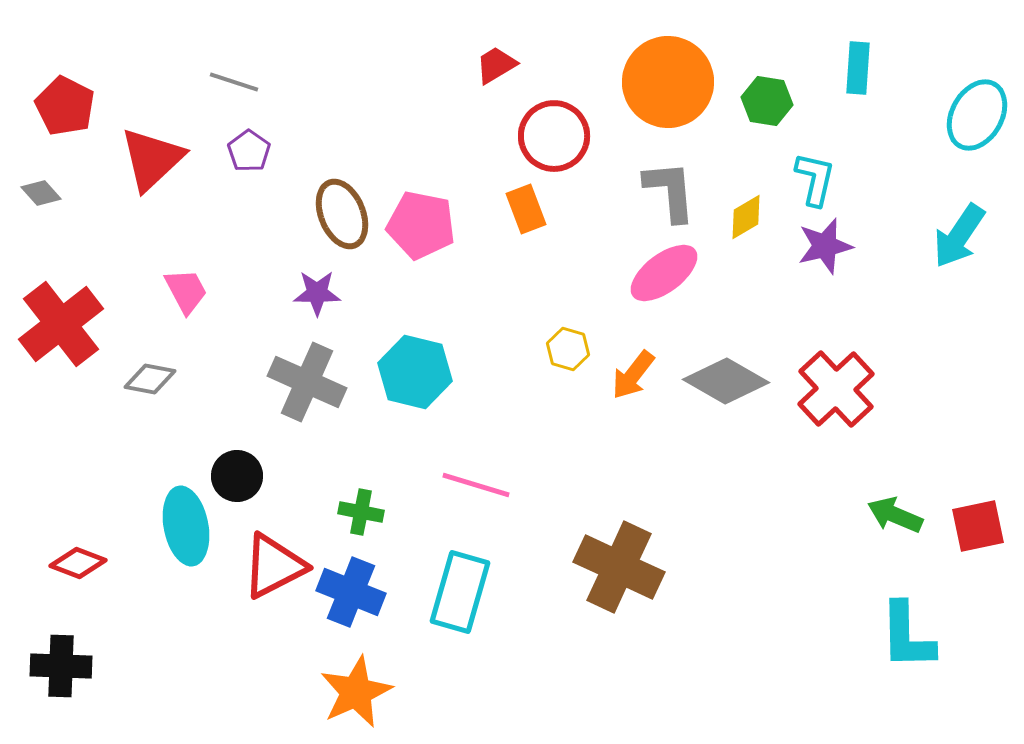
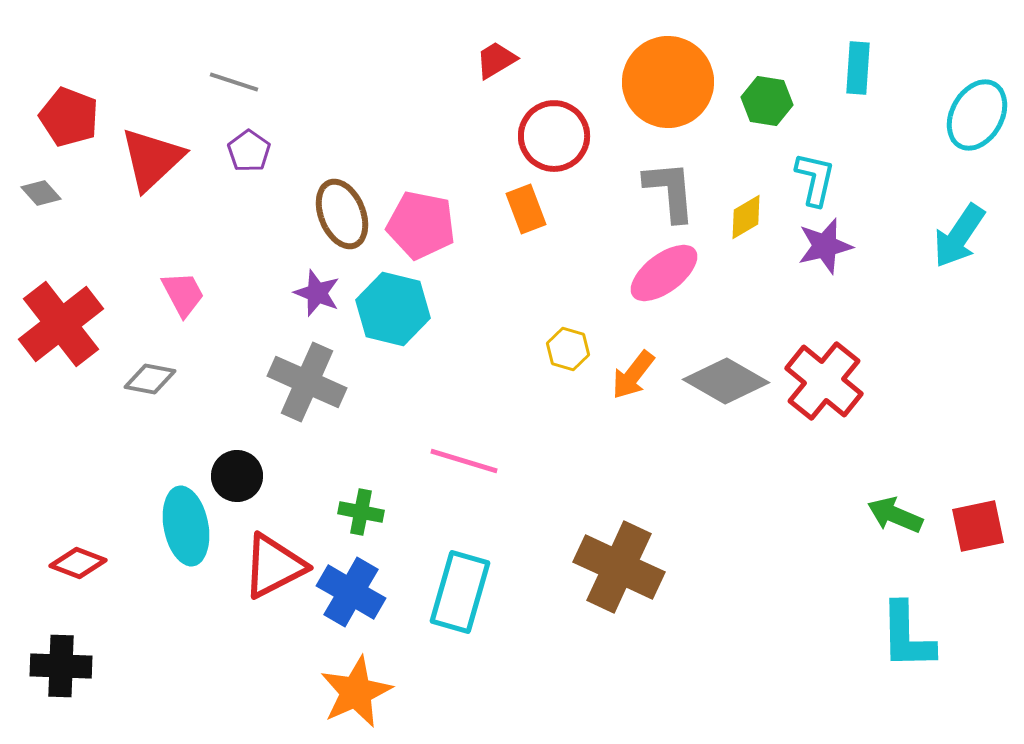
red trapezoid at (496, 65): moved 5 px up
red pentagon at (65, 106): moved 4 px right, 11 px down; rotated 6 degrees counterclockwise
pink trapezoid at (186, 291): moved 3 px left, 3 px down
purple star at (317, 293): rotated 21 degrees clockwise
cyan hexagon at (415, 372): moved 22 px left, 63 px up
red cross at (836, 389): moved 12 px left, 8 px up; rotated 8 degrees counterclockwise
pink line at (476, 485): moved 12 px left, 24 px up
blue cross at (351, 592): rotated 8 degrees clockwise
